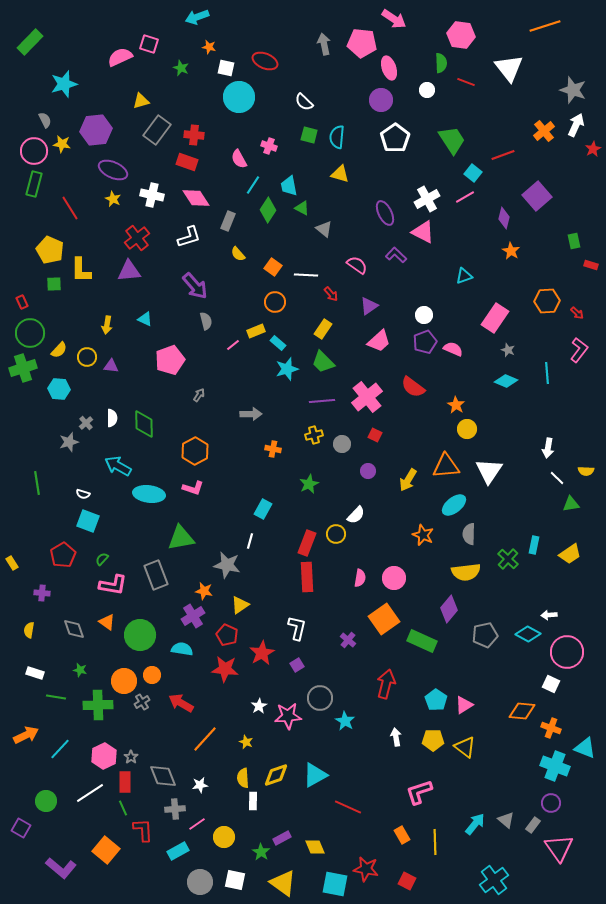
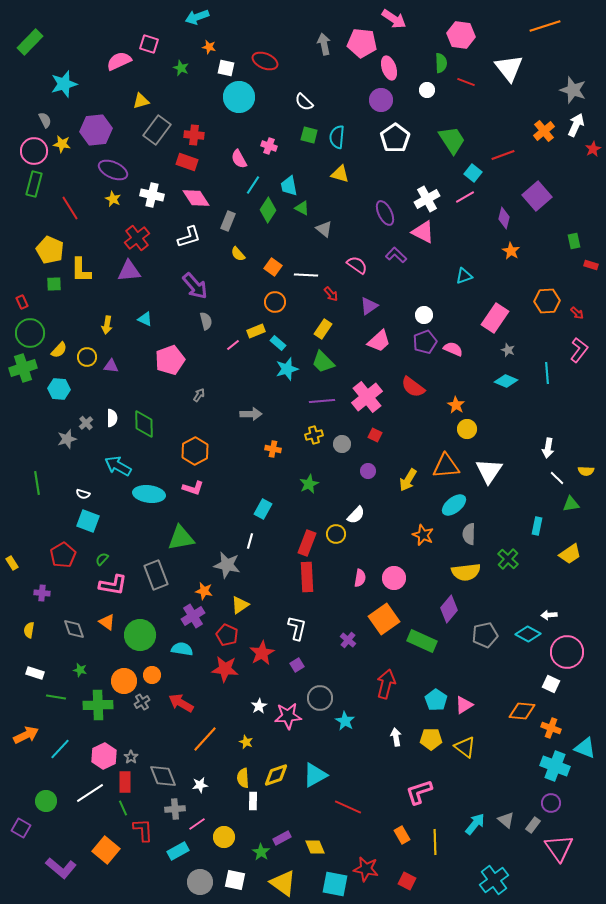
pink semicircle at (120, 57): moved 1 px left, 4 px down
gray star at (69, 442): moved 2 px left, 3 px up
cyan rectangle at (534, 545): moved 3 px right, 19 px up
yellow pentagon at (433, 740): moved 2 px left, 1 px up
